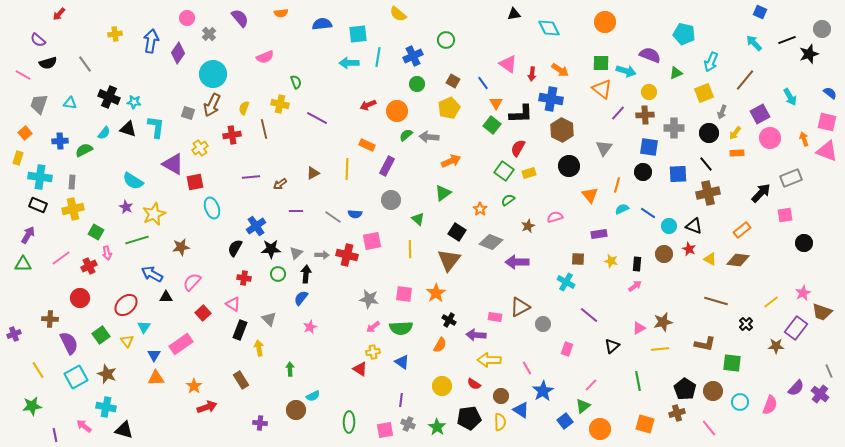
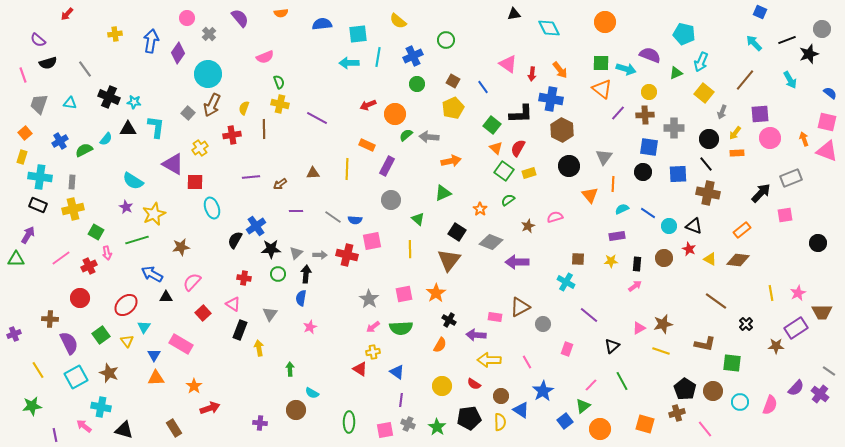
red arrow at (59, 14): moved 8 px right
yellow semicircle at (398, 14): moved 7 px down
cyan arrow at (711, 62): moved 10 px left
gray line at (85, 64): moved 5 px down
orange arrow at (560, 70): rotated 18 degrees clockwise
cyan arrow at (626, 71): moved 2 px up
cyan circle at (213, 74): moved 5 px left
pink line at (23, 75): rotated 42 degrees clockwise
green semicircle at (296, 82): moved 17 px left
blue line at (483, 83): moved 4 px down
yellow square at (704, 93): rotated 30 degrees counterclockwise
cyan arrow at (790, 97): moved 17 px up
orange triangle at (496, 103): moved 45 px down; rotated 16 degrees counterclockwise
yellow pentagon at (449, 108): moved 4 px right
orange circle at (397, 111): moved 2 px left, 3 px down
gray square at (188, 113): rotated 24 degrees clockwise
purple square at (760, 114): rotated 24 degrees clockwise
black triangle at (128, 129): rotated 18 degrees counterclockwise
brown line at (264, 129): rotated 12 degrees clockwise
cyan semicircle at (104, 133): moved 2 px right, 6 px down
black circle at (709, 133): moved 6 px down
blue cross at (60, 141): rotated 28 degrees counterclockwise
gray triangle at (604, 148): moved 9 px down
yellow rectangle at (18, 158): moved 4 px right, 1 px up
orange arrow at (451, 161): rotated 12 degrees clockwise
brown triangle at (313, 173): rotated 24 degrees clockwise
red square at (195, 182): rotated 12 degrees clockwise
orange line at (617, 185): moved 4 px left, 1 px up; rotated 14 degrees counterclockwise
green triangle at (443, 193): rotated 12 degrees clockwise
brown cross at (708, 193): rotated 25 degrees clockwise
blue semicircle at (355, 214): moved 6 px down
purple rectangle at (599, 234): moved 18 px right, 2 px down
black circle at (804, 243): moved 14 px right
black semicircle at (235, 248): moved 8 px up
brown circle at (664, 254): moved 4 px down
gray arrow at (322, 255): moved 2 px left
yellow star at (611, 261): rotated 16 degrees counterclockwise
green triangle at (23, 264): moved 7 px left, 5 px up
pink star at (803, 293): moved 5 px left
pink square at (404, 294): rotated 18 degrees counterclockwise
blue semicircle at (301, 298): rotated 28 degrees counterclockwise
gray star at (369, 299): rotated 24 degrees clockwise
brown line at (716, 301): rotated 20 degrees clockwise
yellow line at (771, 302): moved 9 px up; rotated 63 degrees counterclockwise
brown trapezoid at (822, 312): rotated 20 degrees counterclockwise
gray triangle at (269, 319): moved 1 px right, 5 px up; rotated 21 degrees clockwise
brown star at (663, 322): moved 2 px down
purple rectangle at (796, 328): rotated 20 degrees clockwise
pink rectangle at (181, 344): rotated 65 degrees clockwise
yellow line at (660, 349): moved 1 px right, 2 px down; rotated 24 degrees clockwise
blue triangle at (402, 362): moved 5 px left, 10 px down
pink line at (527, 368): moved 6 px up
gray line at (829, 371): rotated 32 degrees counterclockwise
brown star at (107, 374): moved 2 px right, 1 px up
brown rectangle at (241, 380): moved 67 px left, 48 px down
green line at (638, 381): moved 16 px left; rotated 18 degrees counterclockwise
cyan semicircle at (313, 396): moved 1 px left, 3 px up; rotated 56 degrees clockwise
cyan cross at (106, 407): moved 5 px left
red arrow at (207, 407): moved 3 px right, 1 px down
pink line at (709, 428): moved 4 px left, 1 px down
